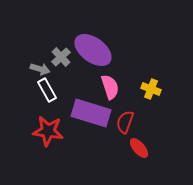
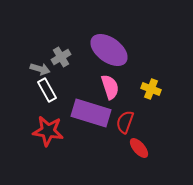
purple ellipse: moved 16 px right
gray cross: rotated 12 degrees clockwise
